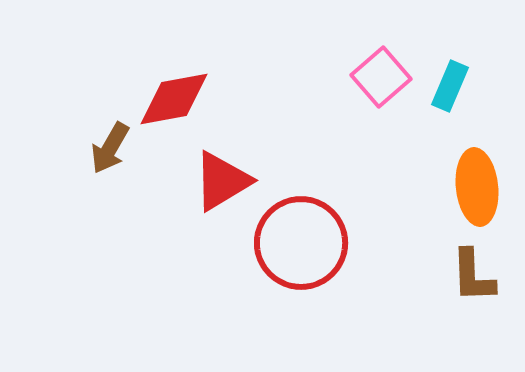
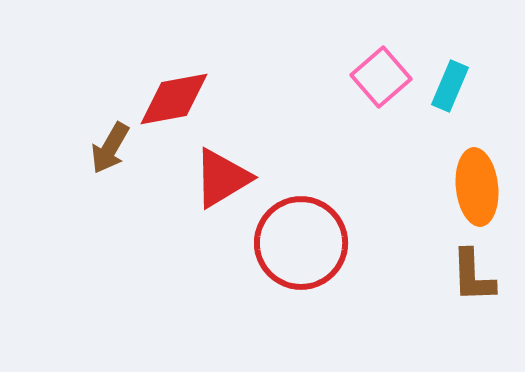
red triangle: moved 3 px up
